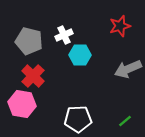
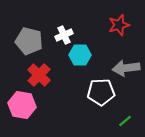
red star: moved 1 px left, 1 px up
gray arrow: moved 2 px left, 1 px up; rotated 16 degrees clockwise
red cross: moved 6 px right, 1 px up
pink hexagon: moved 1 px down
white pentagon: moved 23 px right, 27 px up
